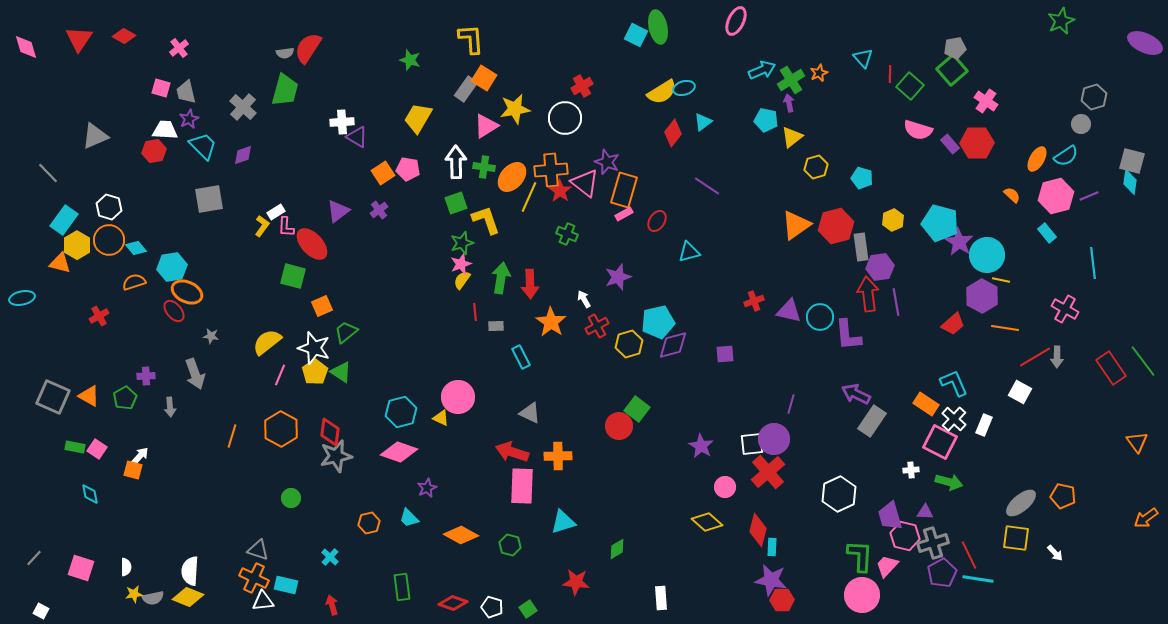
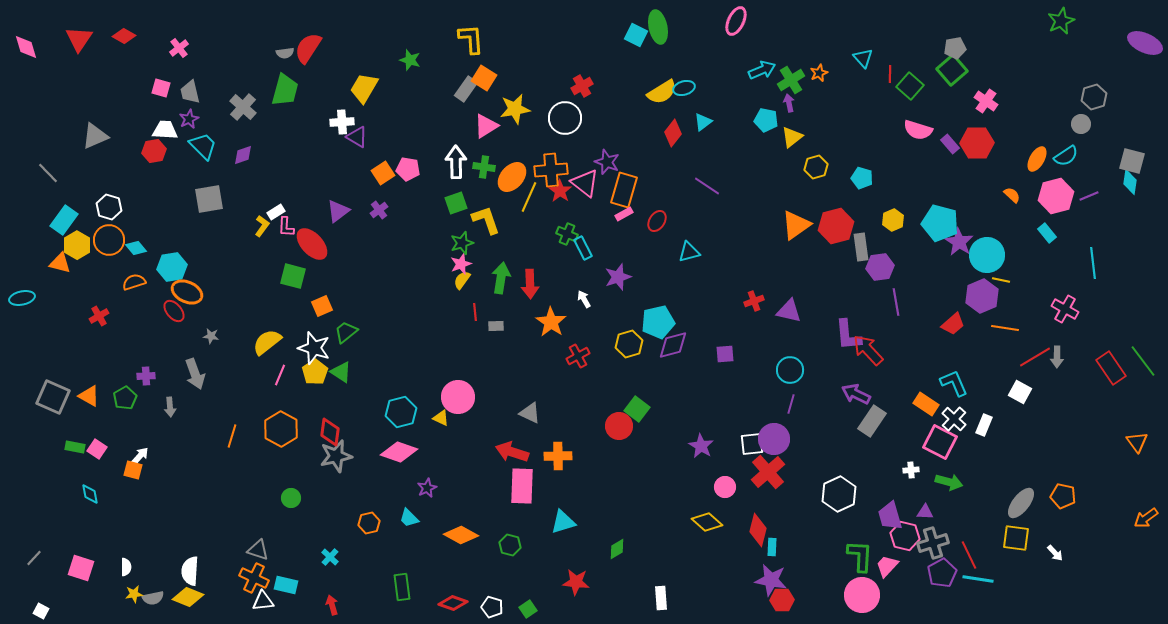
gray trapezoid at (186, 92): moved 4 px right
yellow trapezoid at (418, 118): moved 54 px left, 30 px up
red arrow at (868, 294): moved 56 px down; rotated 36 degrees counterclockwise
purple hexagon at (982, 296): rotated 8 degrees clockwise
cyan circle at (820, 317): moved 30 px left, 53 px down
red cross at (597, 326): moved 19 px left, 30 px down
cyan rectangle at (521, 357): moved 62 px right, 109 px up
gray ellipse at (1021, 503): rotated 12 degrees counterclockwise
